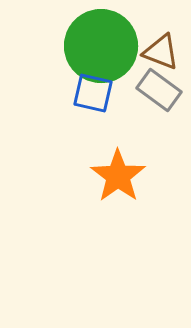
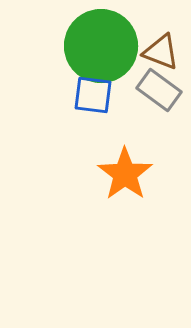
blue square: moved 2 px down; rotated 6 degrees counterclockwise
orange star: moved 7 px right, 2 px up
